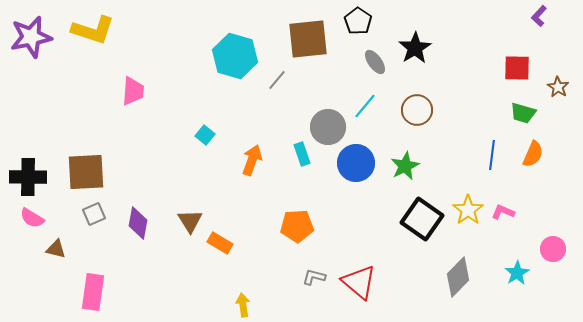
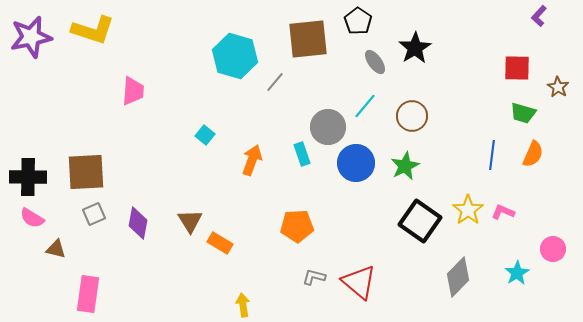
gray line at (277, 80): moved 2 px left, 2 px down
brown circle at (417, 110): moved 5 px left, 6 px down
black square at (422, 219): moved 2 px left, 2 px down
pink rectangle at (93, 292): moved 5 px left, 2 px down
